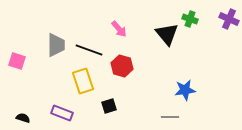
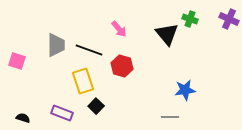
black square: moved 13 px left; rotated 28 degrees counterclockwise
